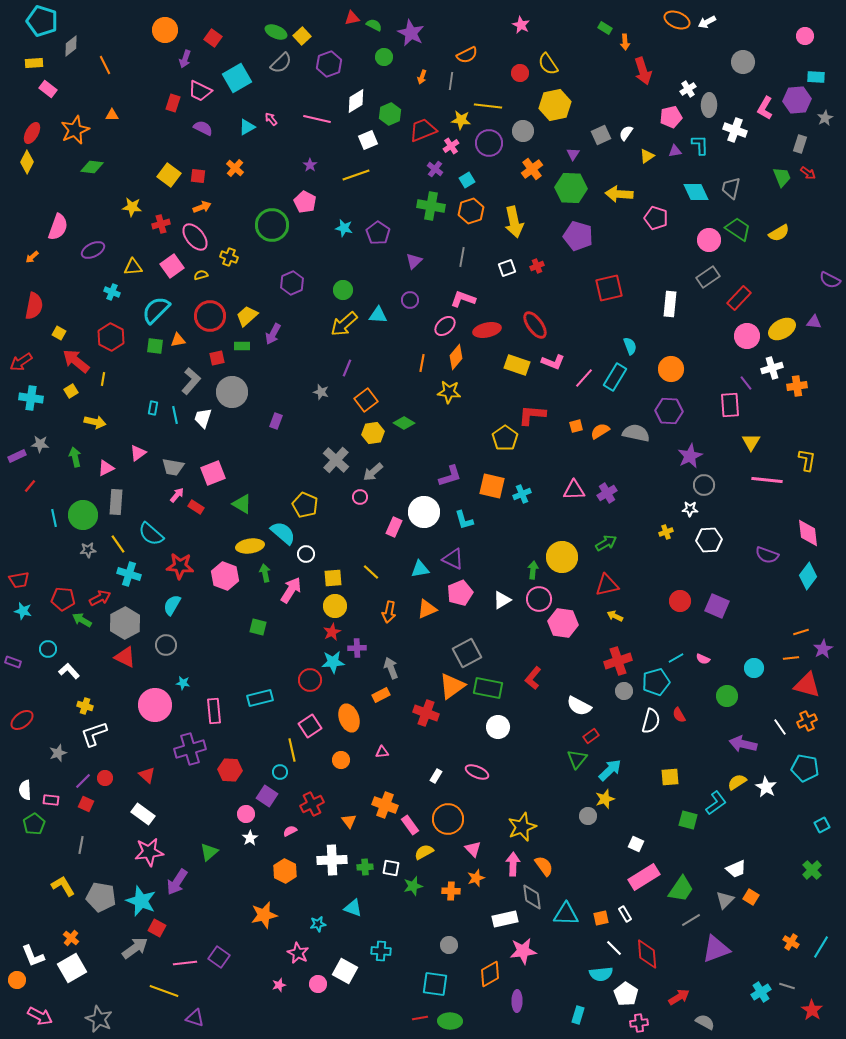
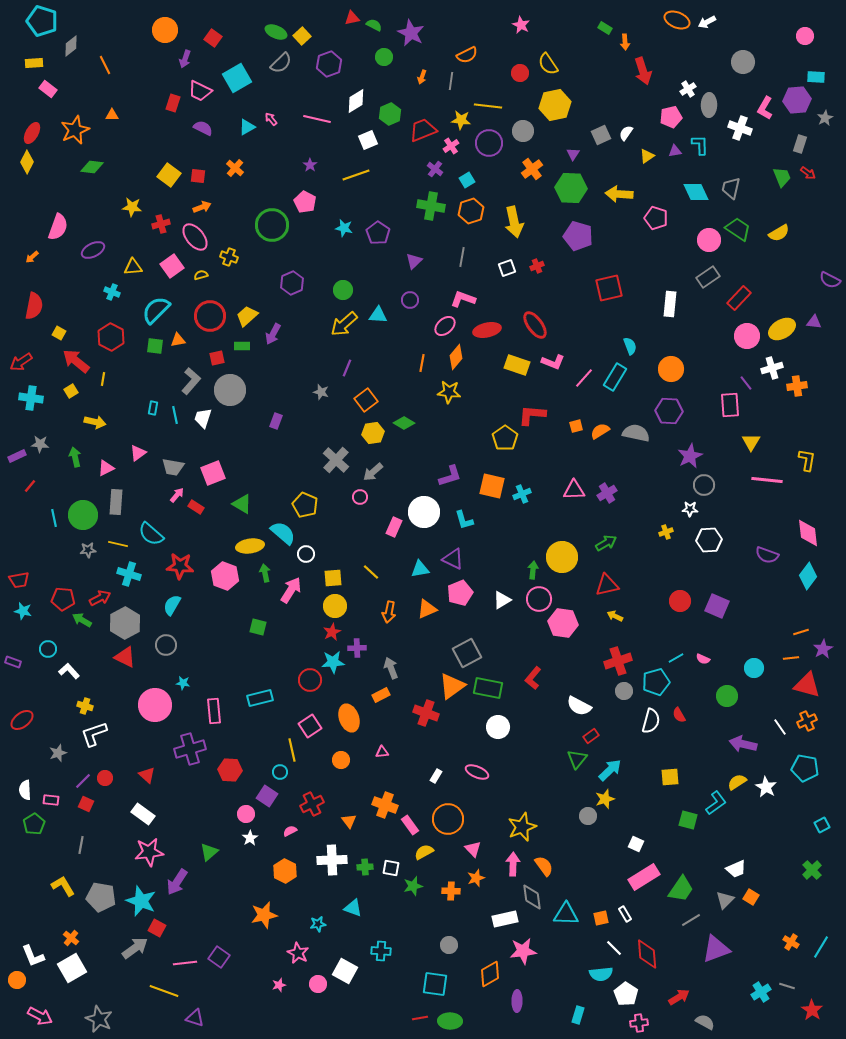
white cross at (735, 130): moved 5 px right, 2 px up
gray circle at (232, 392): moved 2 px left, 2 px up
yellow line at (118, 544): rotated 42 degrees counterclockwise
